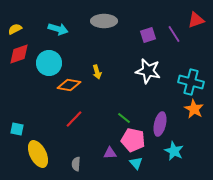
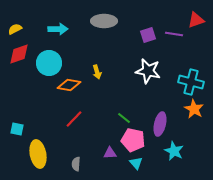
cyan arrow: rotated 18 degrees counterclockwise
purple line: rotated 48 degrees counterclockwise
yellow ellipse: rotated 16 degrees clockwise
